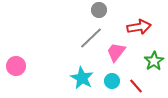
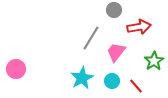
gray circle: moved 15 px right
gray line: rotated 15 degrees counterclockwise
pink circle: moved 3 px down
cyan star: rotated 15 degrees clockwise
